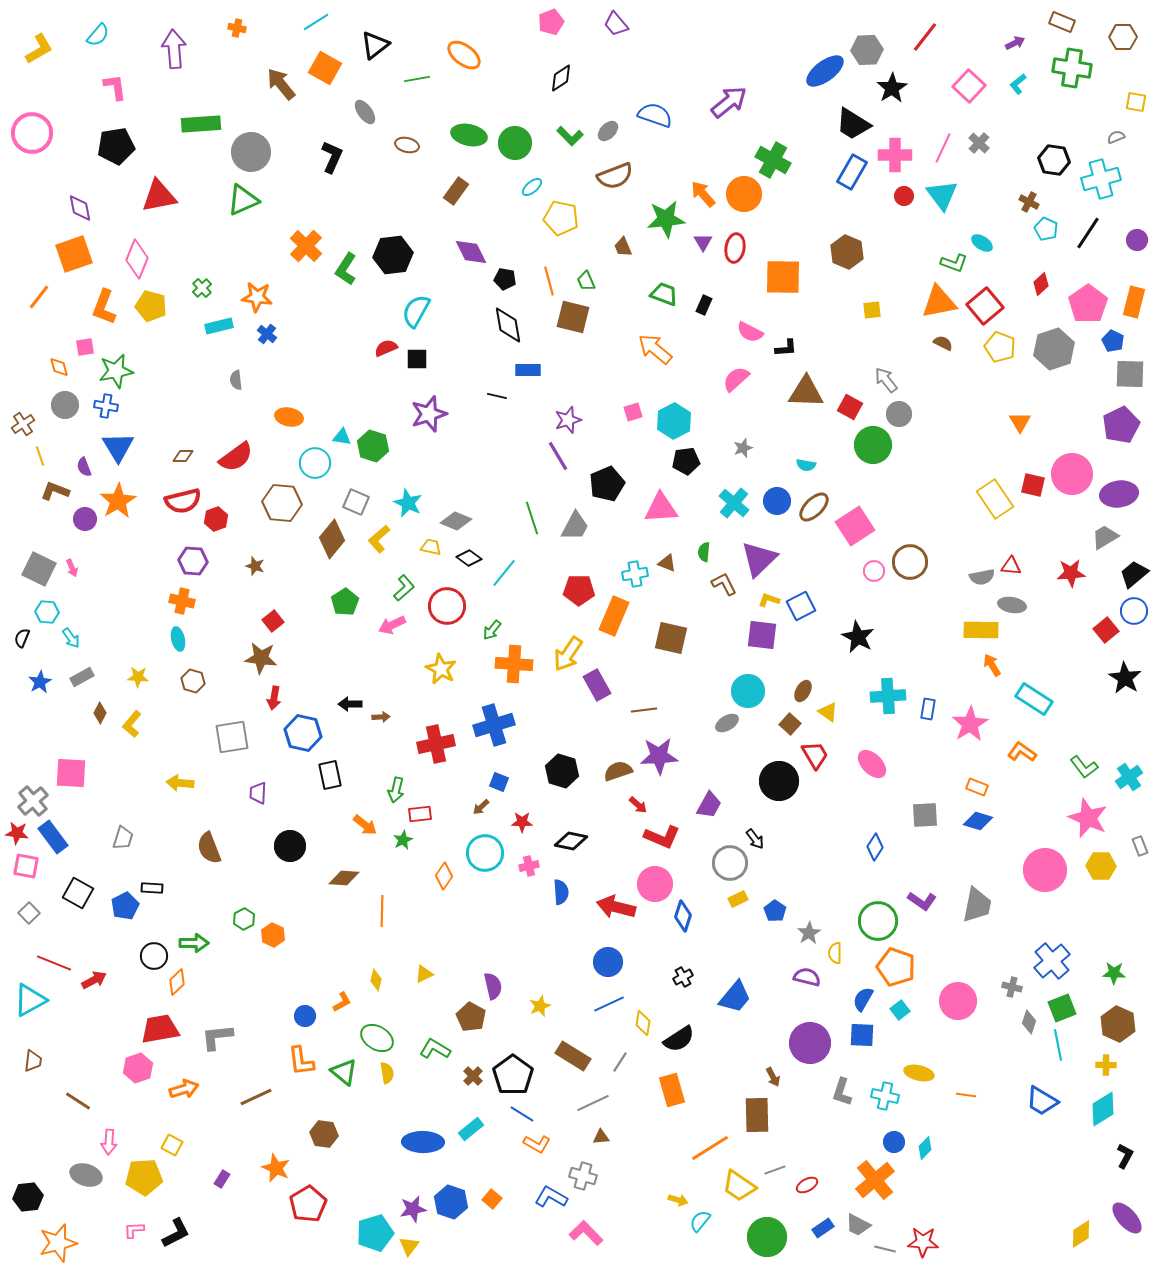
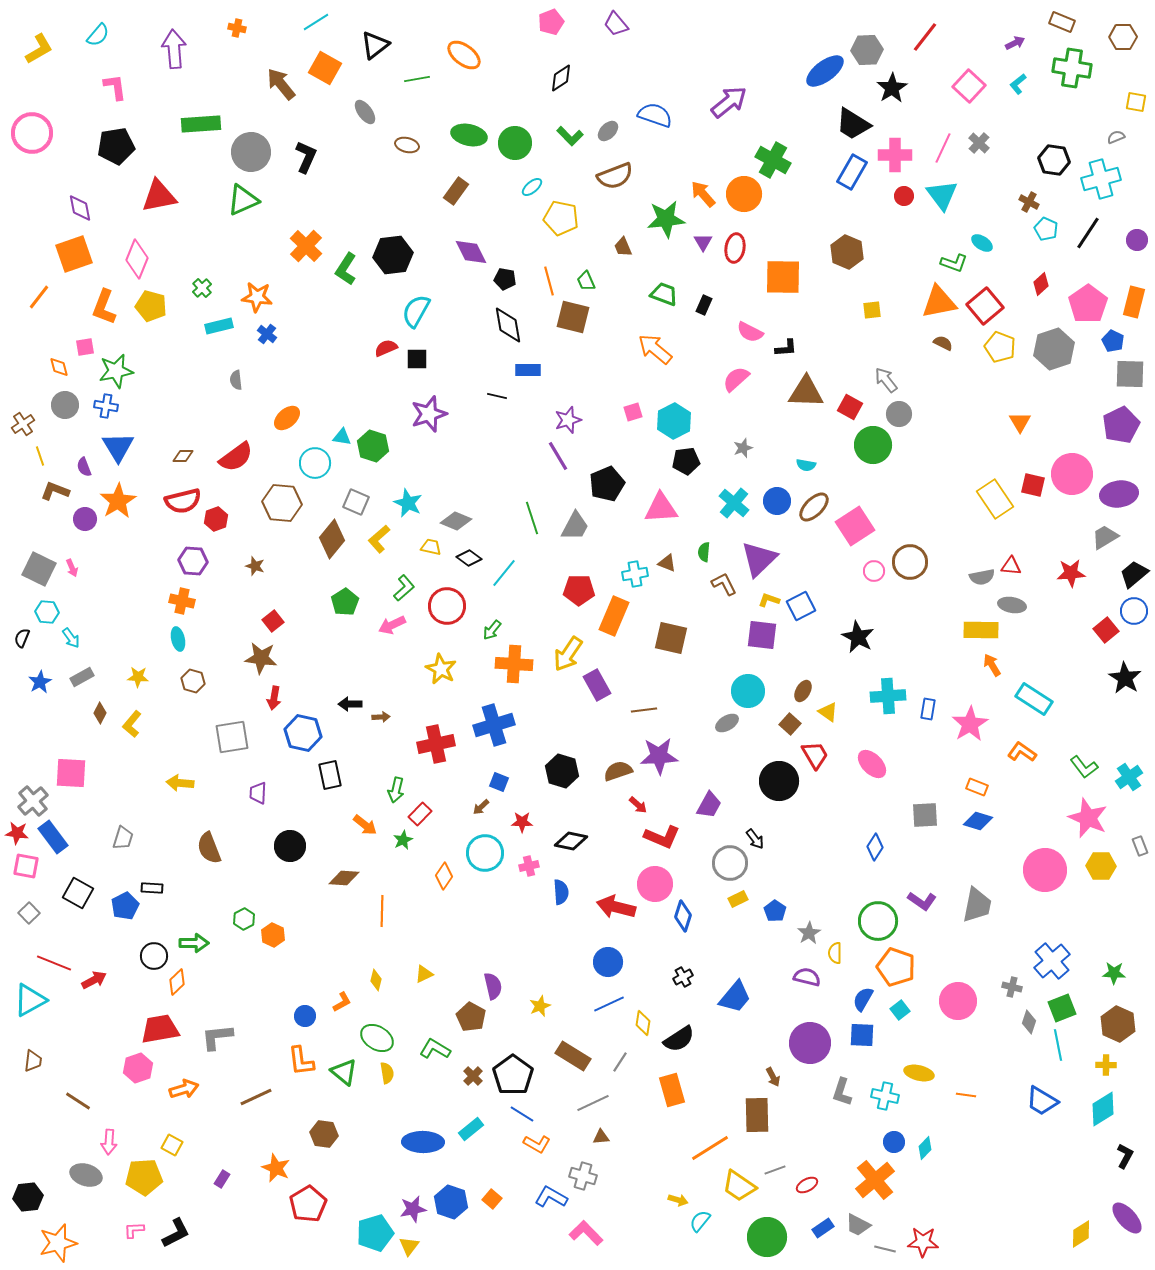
black L-shape at (332, 157): moved 26 px left
orange ellipse at (289, 417): moved 2 px left, 1 px down; rotated 52 degrees counterclockwise
red rectangle at (420, 814): rotated 40 degrees counterclockwise
